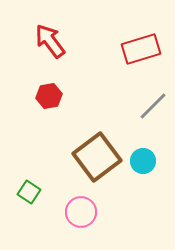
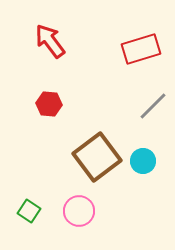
red hexagon: moved 8 px down; rotated 15 degrees clockwise
green square: moved 19 px down
pink circle: moved 2 px left, 1 px up
